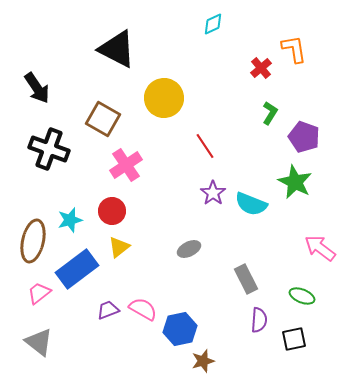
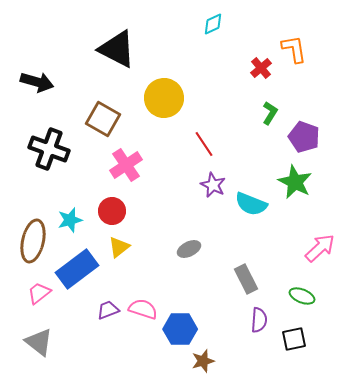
black arrow: moved 6 px up; rotated 40 degrees counterclockwise
red line: moved 1 px left, 2 px up
purple star: moved 8 px up; rotated 10 degrees counterclockwise
pink arrow: rotated 100 degrees clockwise
pink semicircle: rotated 12 degrees counterclockwise
blue hexagon: rotated 12 degrees clockwise
